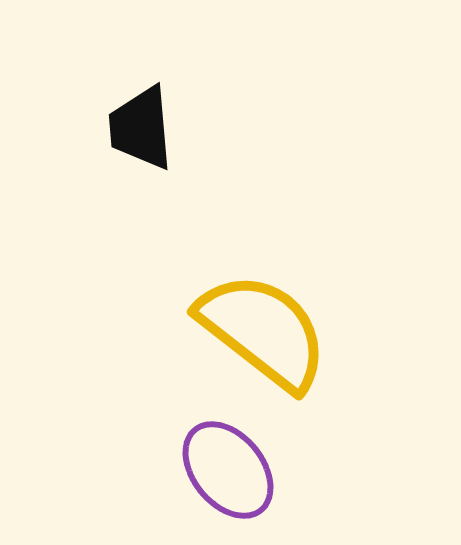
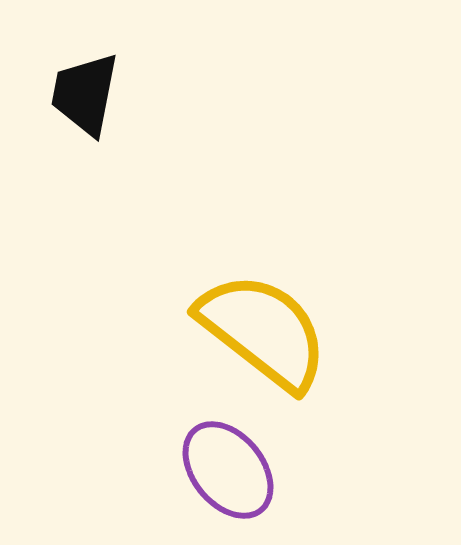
black trapezoid: moved 56 px left, 34 px up; rotated 16 degrees clockwise
